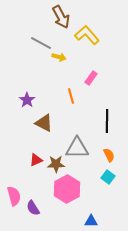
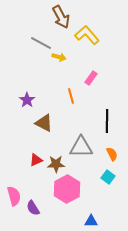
gray triangle: moved 4 px right, 1 px up
orange semicircle: moved 3 px right, 1 px up
